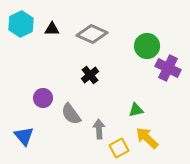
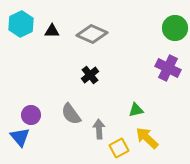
black triangle: moved 2 px down
green circle: moved 28 px right, 18 px up
purple circle: moved 12 px left, 17 px down
blue triangle: moved 4 px left, 1 px down
